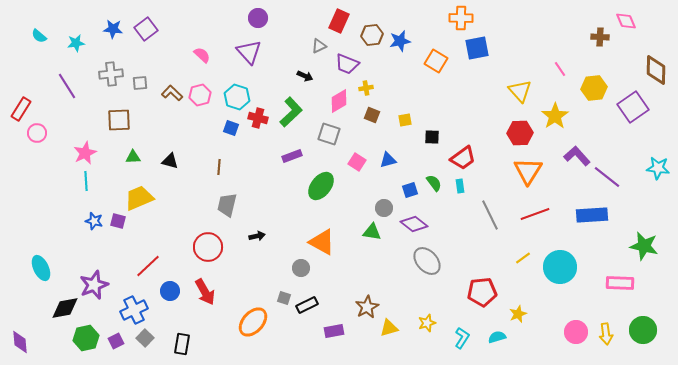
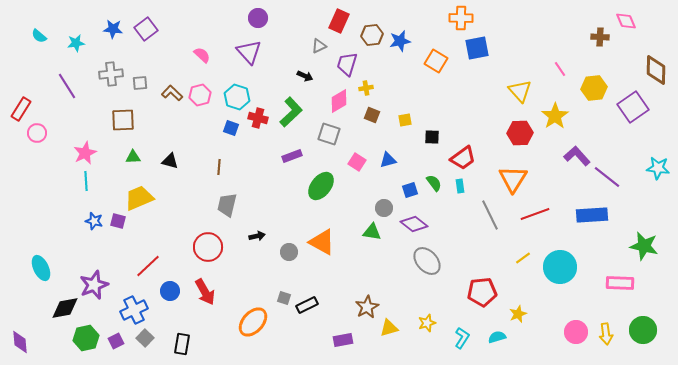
purple trapezoid at (347, 64): rotated 85 degrees clockwise
brown square at (119, 120): moved 4 px right
orange triangle at (528, 171): moved 15 px left, 8 px down
gray circle at (301, 268): moved 12 px left, 16 px up
purple rectangle at (334, 331): moved 9 px right, 9 px down
